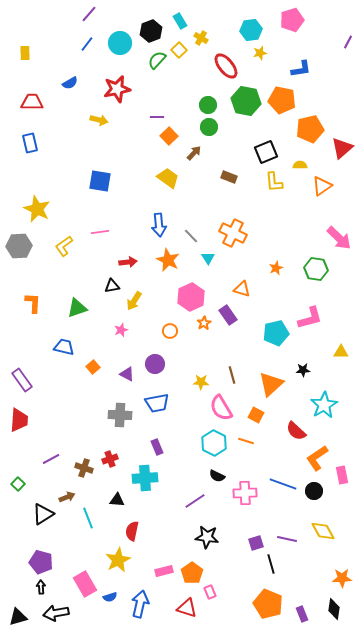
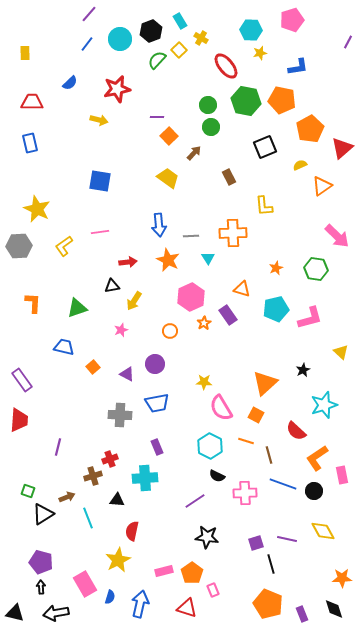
cyan hexagon at (251, 30): rotated 10 degrees clockwise
cyan circle at (120, 43): moved 4 px up
blue L-shape at (301, 69): moved 3 px left, 2 px up
blue semicircle at (70, 83): rotated 14 degrees counterclockwise
green circle at (209, 127): moved 2 px right
orange pentagon at (310, 129): rotated 16 degrees counterclockwise
black square at (266, 152): moved 1 px left, 5 px up
yellow semicircle at (300, 165): rotated 24 degrees counterclockwise
brown rectangle at (229, 177): rotated 42 degrees clockwise
yellow L-shape at (274, 182): moved 10 px left, 24 px down
orange cross at (233, 233): rotated 28 degrees counterclockwise
gray line at (191, 236): rotated 49 degrees counterclockwise
pink arrow at (339, 238): moved 2 px left, 2 px up
cyan pentagon at (276, 333): moved 24 px up
yellow triangle at (341, 352): rotated 42 degrees clockwise
black star at (303, 370): rotated 24 degrees counterclockwise
brown line at (232, 375): moved 37 px right, 80 px down
yellow star at (201, 382): moved 3 px right
orange triangle at (271, 384): moved 6 px left, 1 px up
cyan star at (324, 405): rotated 12 degrees clockwise
cyan hexagon at (214, 443): moved 4 px left, 3 px down
purple line at (51, 459): moved 7 px right, 12 px up; rotated 48 degrees counterclockwise
brown cross at (84, 468): moved 9 px right, 8 px down; rotated 36 degrees counterclockwise
green square at (18, 484): moved 10 px right, 7 px down; rotated 24 degrees counterclockwise
pink rectangle at (210, 592): moved 3 px right, 2 px up
blue semicircle at (110, 597): rotated 56 degrees counterclockwise
black diamond at (334, 609): rotated 25 degrees counterclockwise
black triangle at (18, 617): moved 3 px left, 4 px up; rotated 30 degrees clockwise
